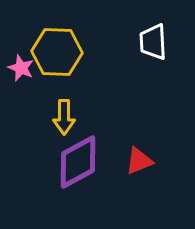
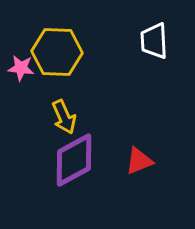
white trapezoid: moved 1 px right, 1 px up
pink star: rotated 16 degrees counterclockwise
yellow arrow: rotated 24 degrees counterclockwise
purple diamond: moved 4 px left, 2 px up
